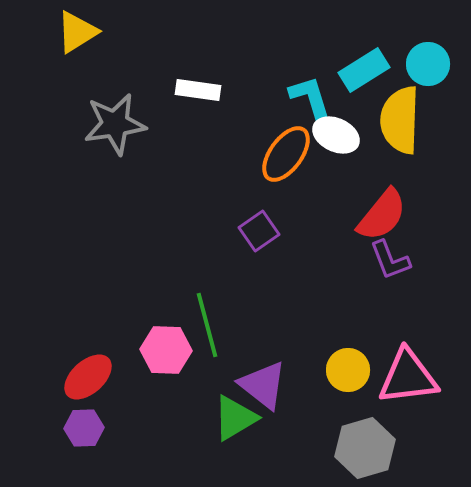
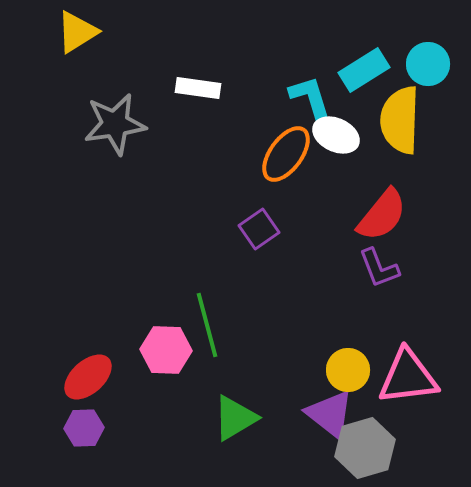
white rectangle: moved 2 px up
purple square: moved 2 px up
purple L-shape: moved 11 px left, 8 px down
purple triangle: moved 67 px right, 29 px down
